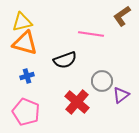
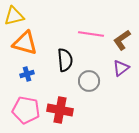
brown L-shape: moved 24 px down
yellow triangle: moved 8 px left, 6 px up
black semicircle: rotated 75 degrees counterclockwise
blue cross: moved 2 px up
gray circle: moved 13 px left
purple triangle: moved 27 px up
red cross: moved 17 px left, 8 px down; rotated 30 degrees counterclockwise
pink pentagon: moved 2 px up; rotated 12 degrees counterclockwise
